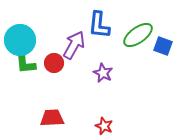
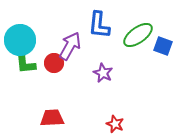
purple arrow: moved 4 px left, 1 px down
red star: moved 11 px right, 2 px up
